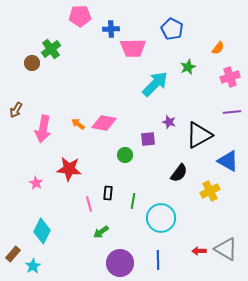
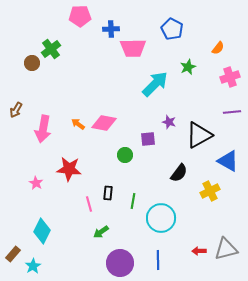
gray triangle: rotated 45 degrees counterclockwise
